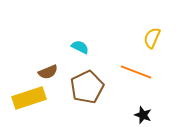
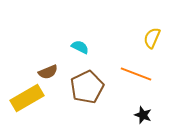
orange line: moved 2 px down
yellow rectangle: moved 2 px left; rotated 12 degrees counterclockwise
